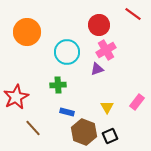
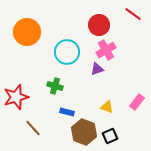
green cross: moved 3 px left, 1 px down; rotated 21 degrees clockwise
red star: rotated 10 degrees clockwise
yellow triangle: rotated 40 degrees counterclockwise
